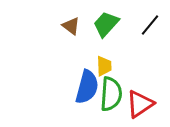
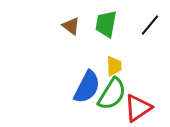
green trapezoid: rotated 32 degrees counterclockwise
yellow trapezoid: moved 10 px right
blue semicircle: rotated 12 degrees clockwise
green semicircle: moved 1 px right; rotated 28 degrees clockwise
red triangle: moved 2 px left, 4 px down
